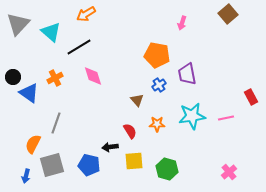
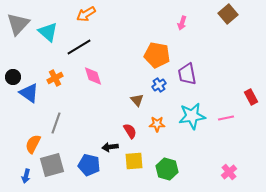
cyan triangle: moved 3 px left
